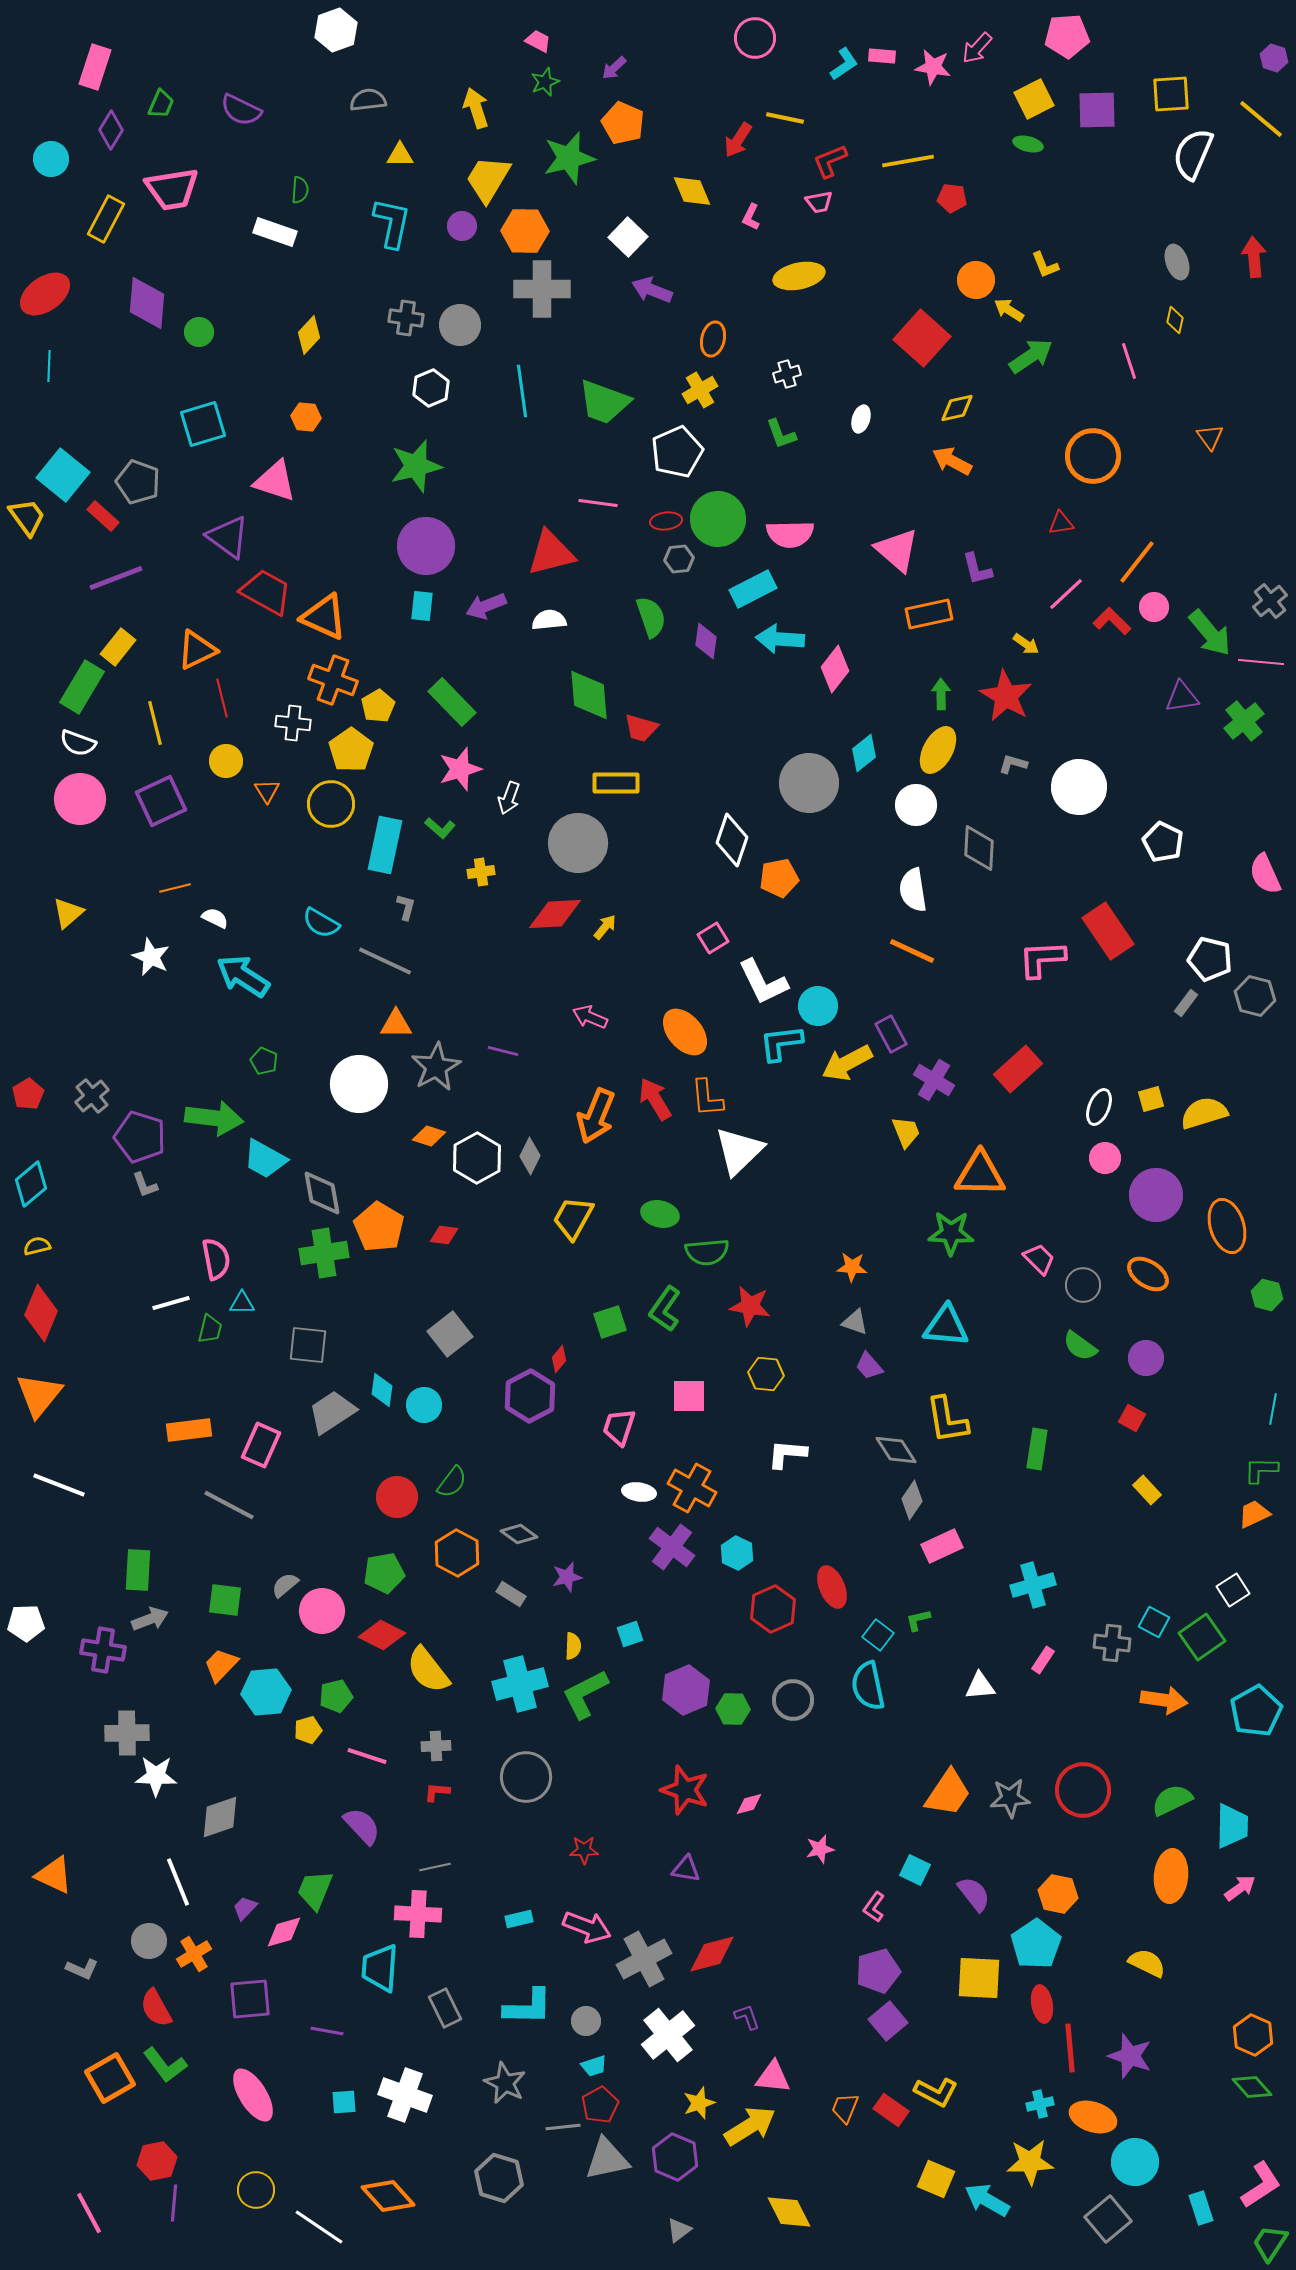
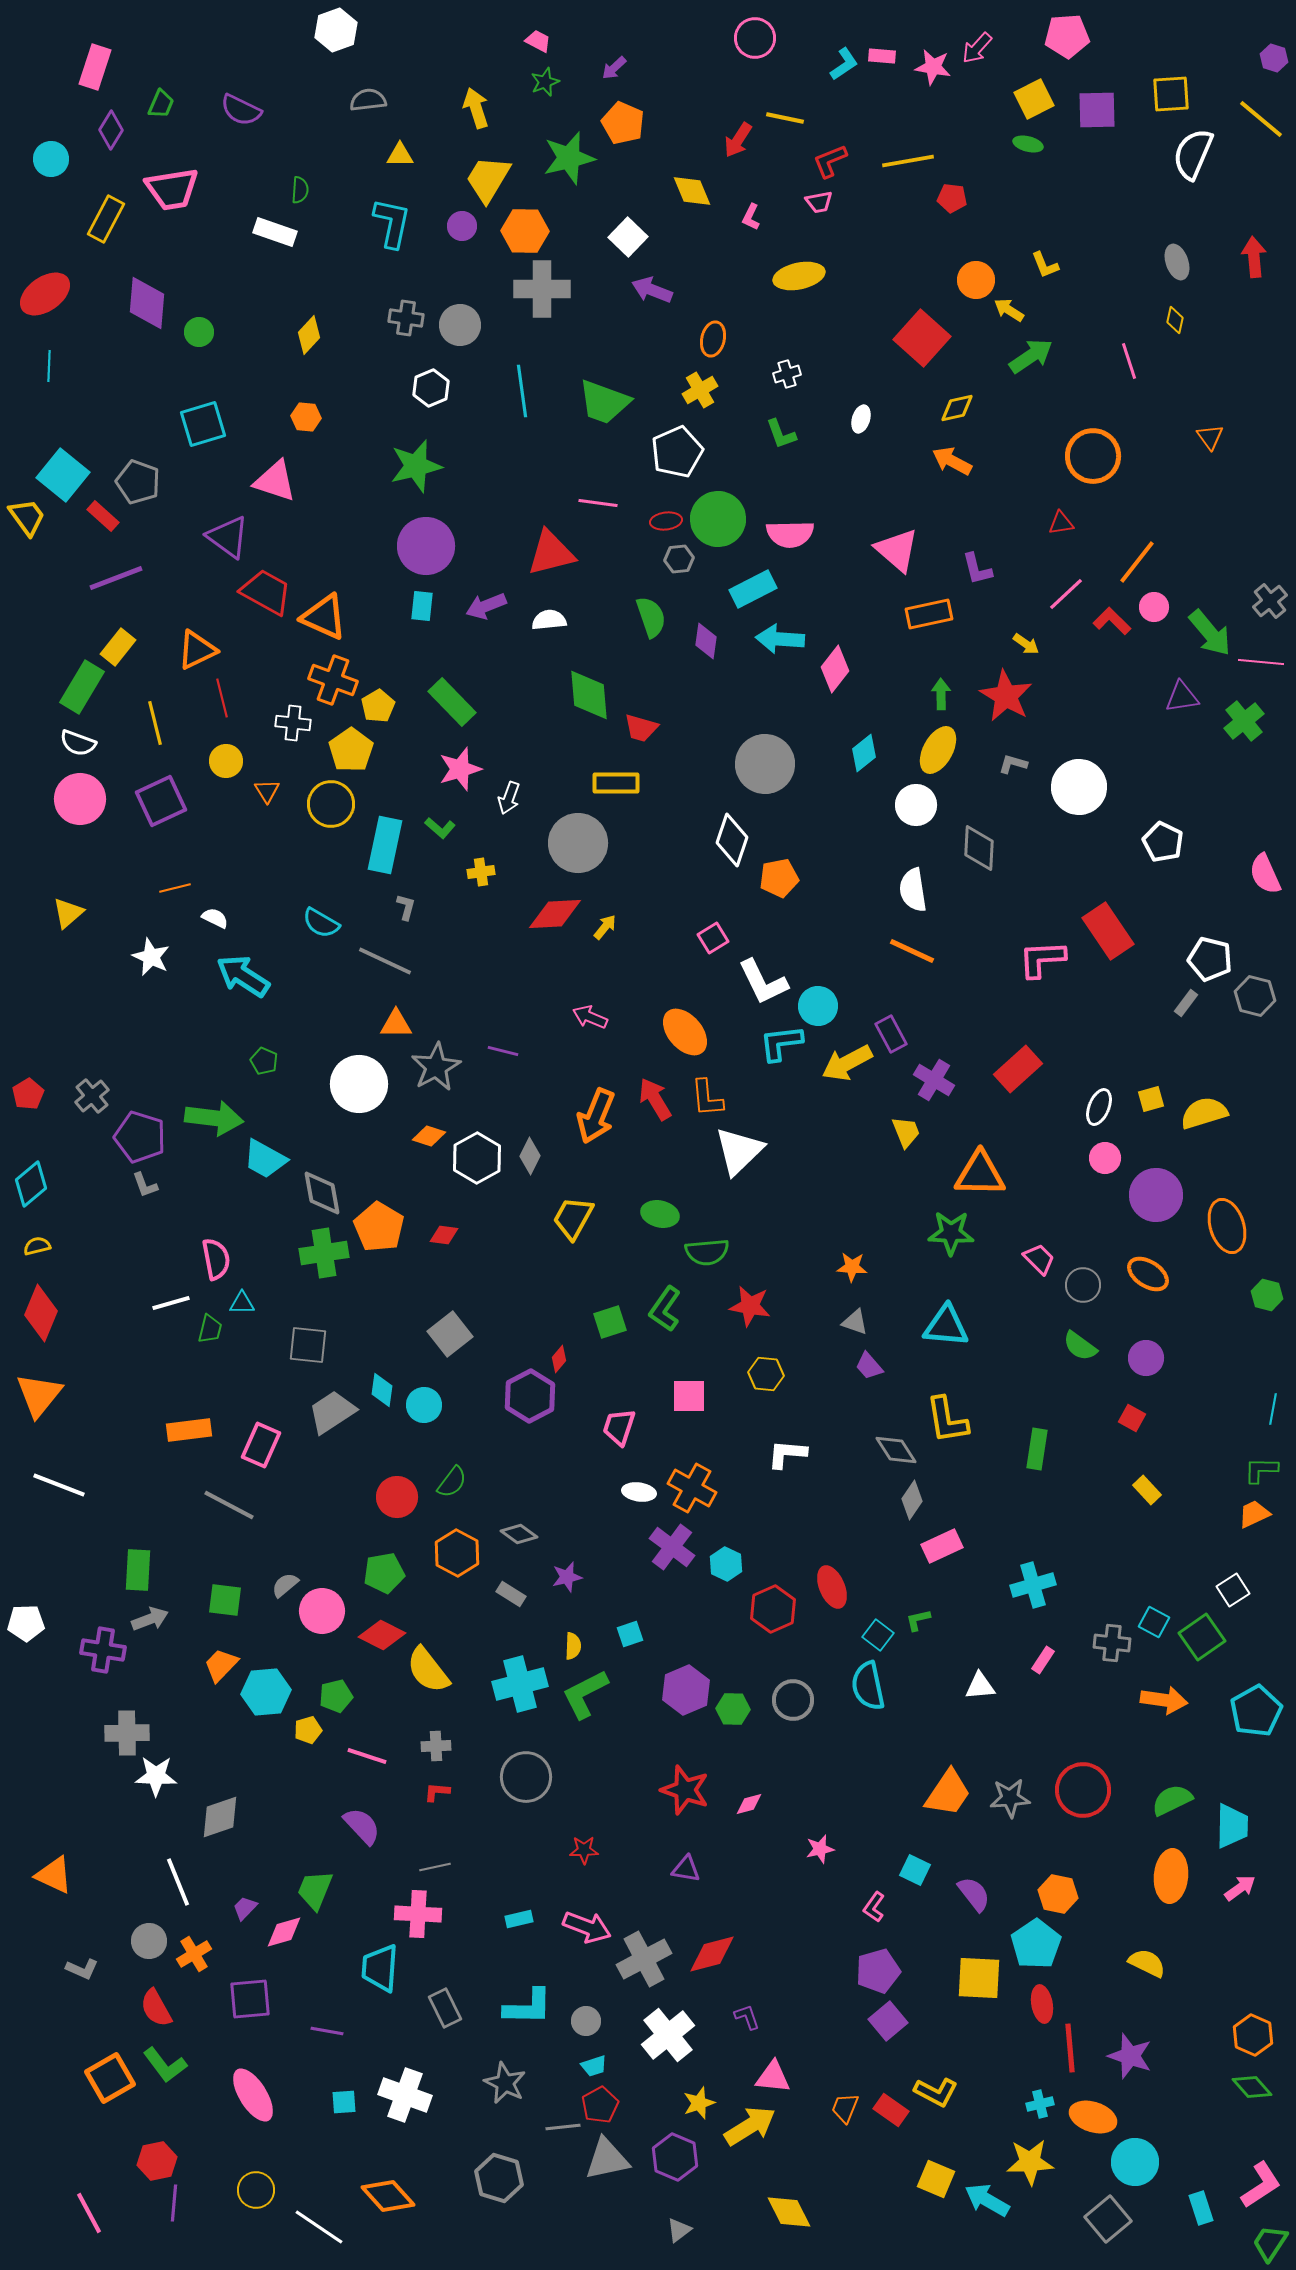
gray circle at (809, 783): moved 44 px left, 19 px up
cyan hexagon at (737, 1553): moved 11 px left, 11 px down
